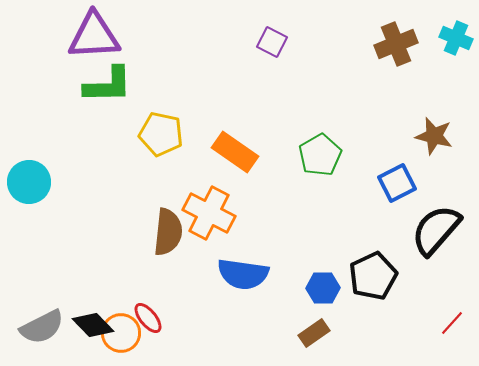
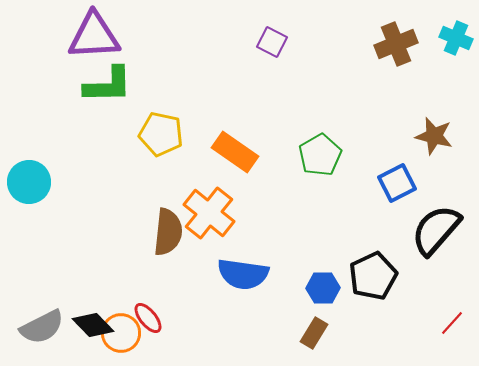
orange cross: rotated 12 degrees clockwise
brown rectangle: rotated 24 degrees counterclockwise
